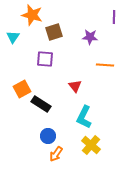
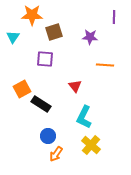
orange star: rotated 15 degrees counterclockwise
